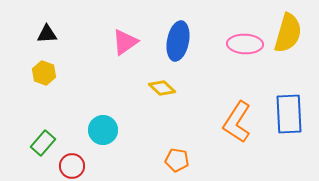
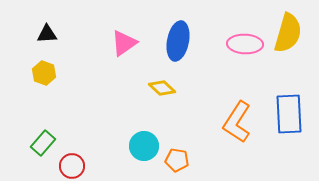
pink triangle: moved 1 px left, 1 px down
cyan circle: moved 41 px right, 16 px down
